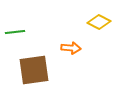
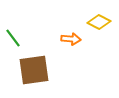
green line: moved 2 px left, 6 px down; rotated 60 degrees clockwise
orange arrow: moved 9 px up
